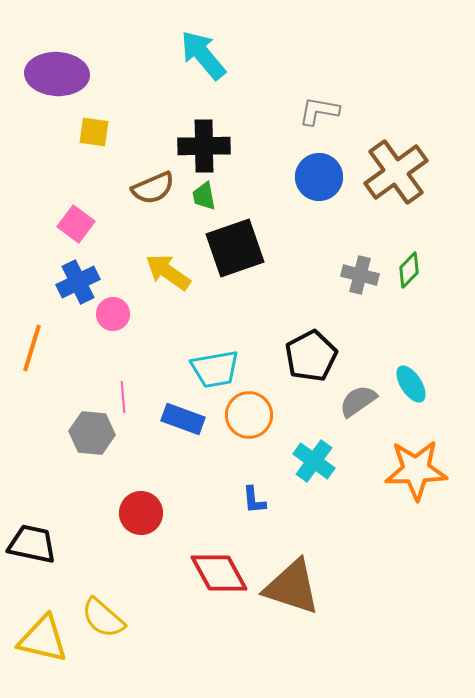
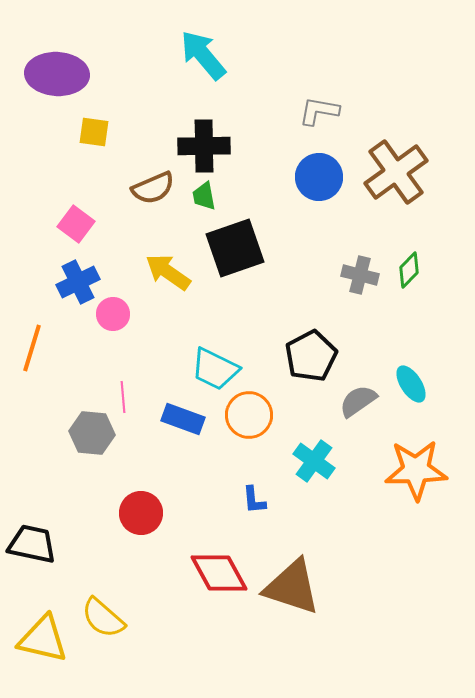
cyan trapezoid: rotated 36 degrees clockwise
